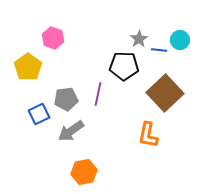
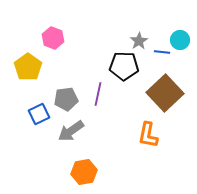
gray star: moved 2 px down
blue line: moved 3 px right, 2 px down
